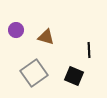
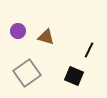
purple circle: moved 2 px right, 1 px down
black line: rotated 28 degrees clockwise
gray square: moved 7 px left
